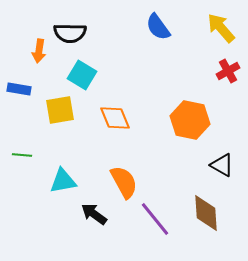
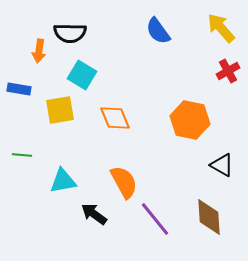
blue semicircle: moved 4 px down
brown diamond: moved 3 px right, 4 px down
